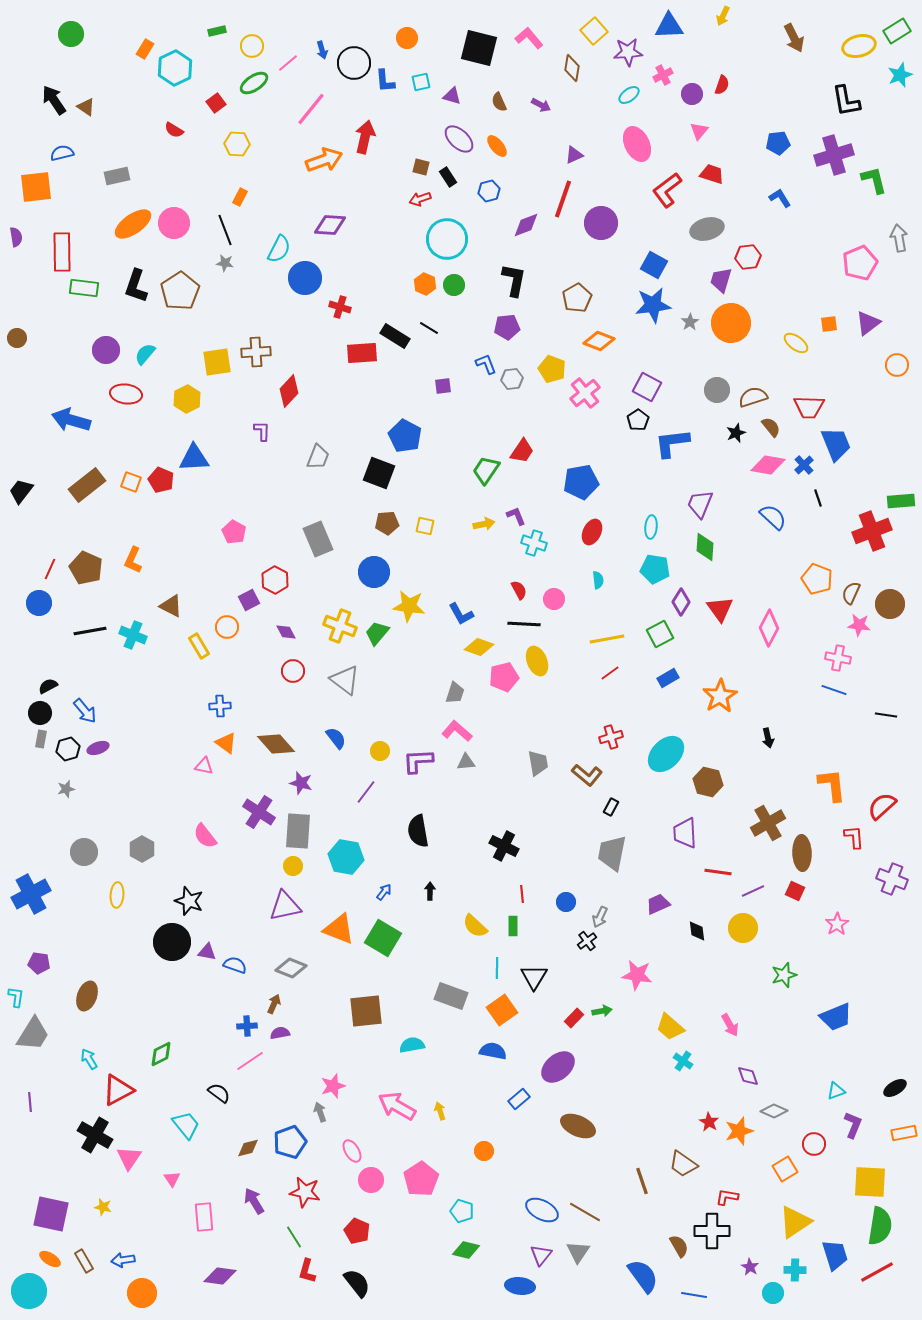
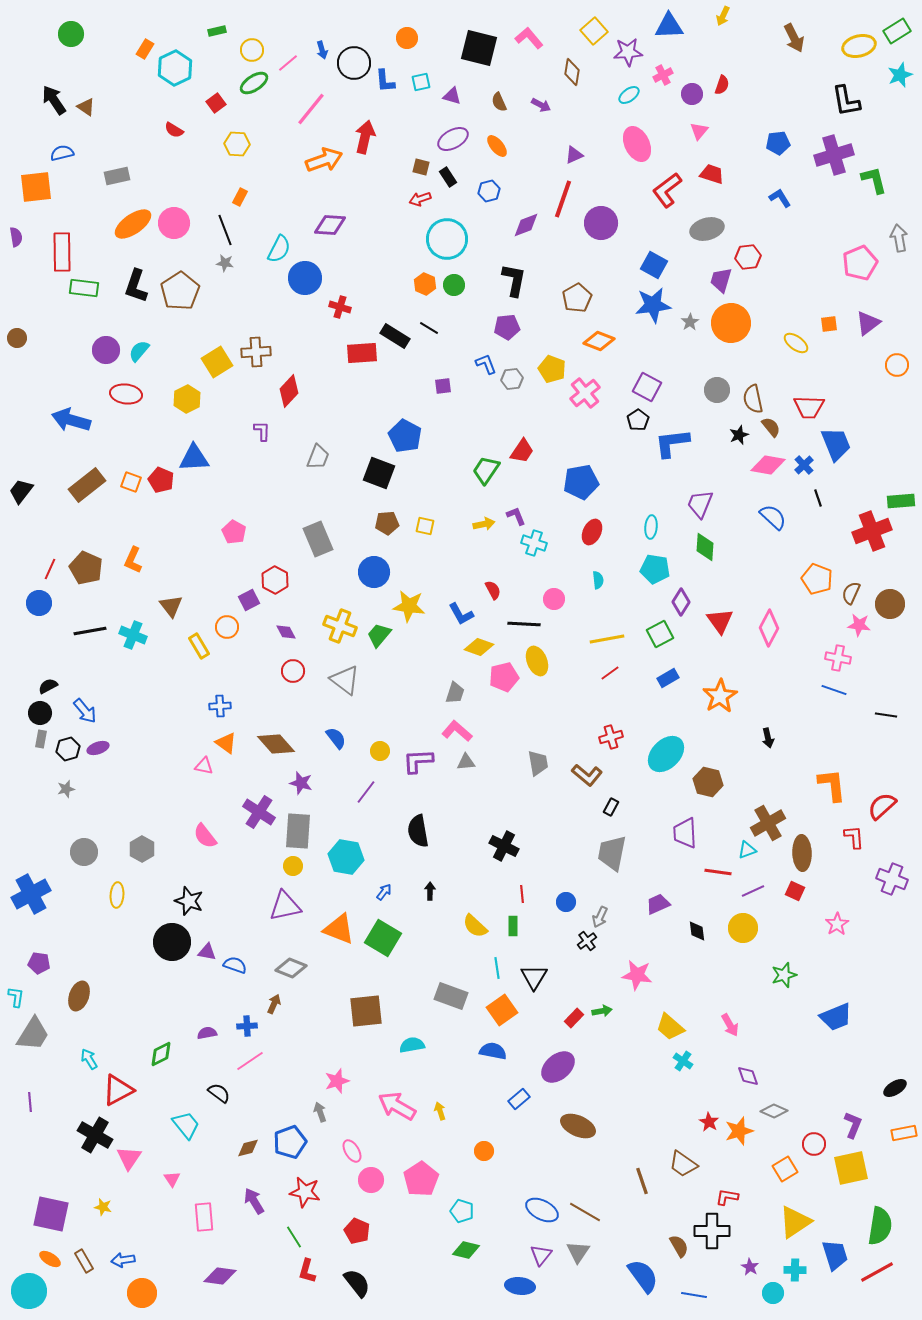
yellow circle at (252, 46): moved 4 px down
brown diamond at (572, 68): moved 4 px down
purple ellipse at (459, 139): moved 6 px left; rotated 72 degrees counterclockwise
cyan semicircle at (145, 354): moved 6 px left, 3 px up
yellow square at (217, 362): rotated 24 degrees counterclockwise
brown semicircle at (753, 397): moved 2 px down; rotated 84 degrees counterclockwise
black star at (736, 433): moved 3 px right, 2 px down
red semicircle at (519, 590): moved 26 px left
brown triangle at (171, 606): rotated 25 degrees clockwise
red triangle at (720, 609): moved 12 px down
green trapezoid at (377, 633): moved 2 px right, 2 px down
cyan line at (497, 968): rotated 10 degrees counterclockwise
brown ellipse at (87, 996): moved 8 px left
purple semicircle at (280, 1033): moved 73 px left
pink star at (333, 1086): moved 4 px right, 5 px up
cyan triangle at (836, 1091): moved 89 px left, 241 px up
yellow square at (870, 1182): moved 19 px left, 14 px up; rotated 15 degrees counterclockwise
